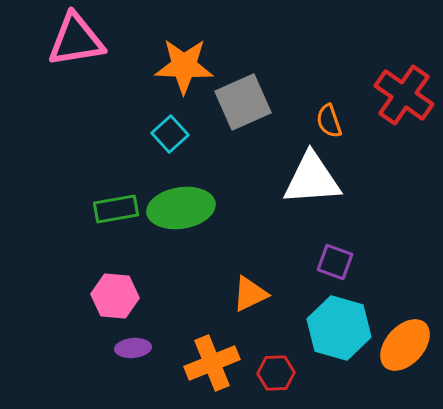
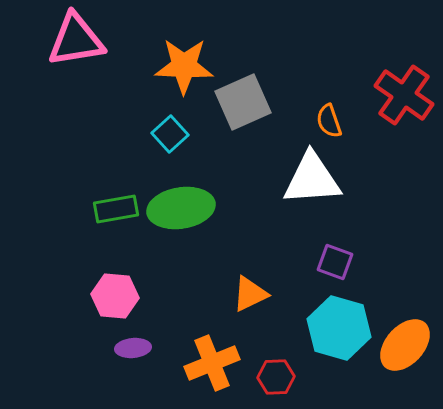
red hexagon: moved 4 px down
